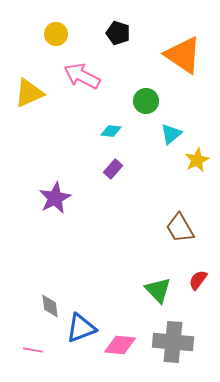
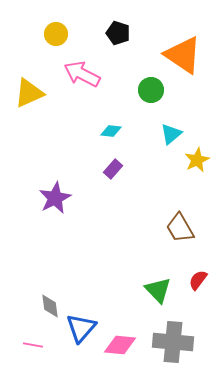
pink arrow: moved 2 px up
green circle: moved 5 px right, 11 px up
blue triangle: rotated 28 degrees counterclockwise
pink line: moved 5 px up
